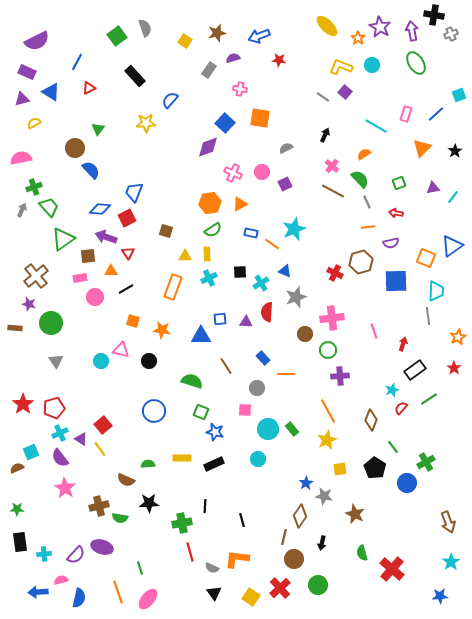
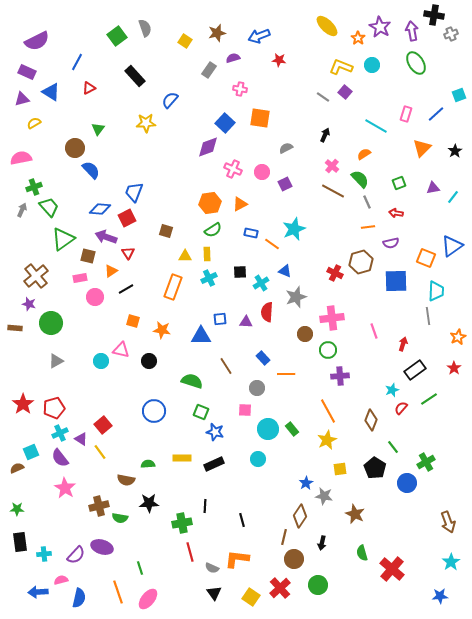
pink cross at (233, 173): moved 4 px up
brown square at (88, 256): rotated 21 degrees clockwise
orange triangle at (111, 271): rotated 32 degrees counterclockwise
gray triangle at (56, 361): rotated 35 degrees clockwise
yellow line at (100, 449): moved 3 px down
brown semicircle at (126, 480): rotated 12 degrees counterclockwise
